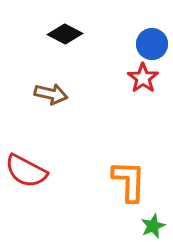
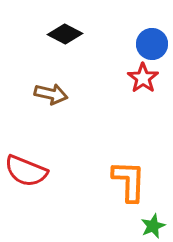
red semicircle: rotated 6 degrees counterclockwise
